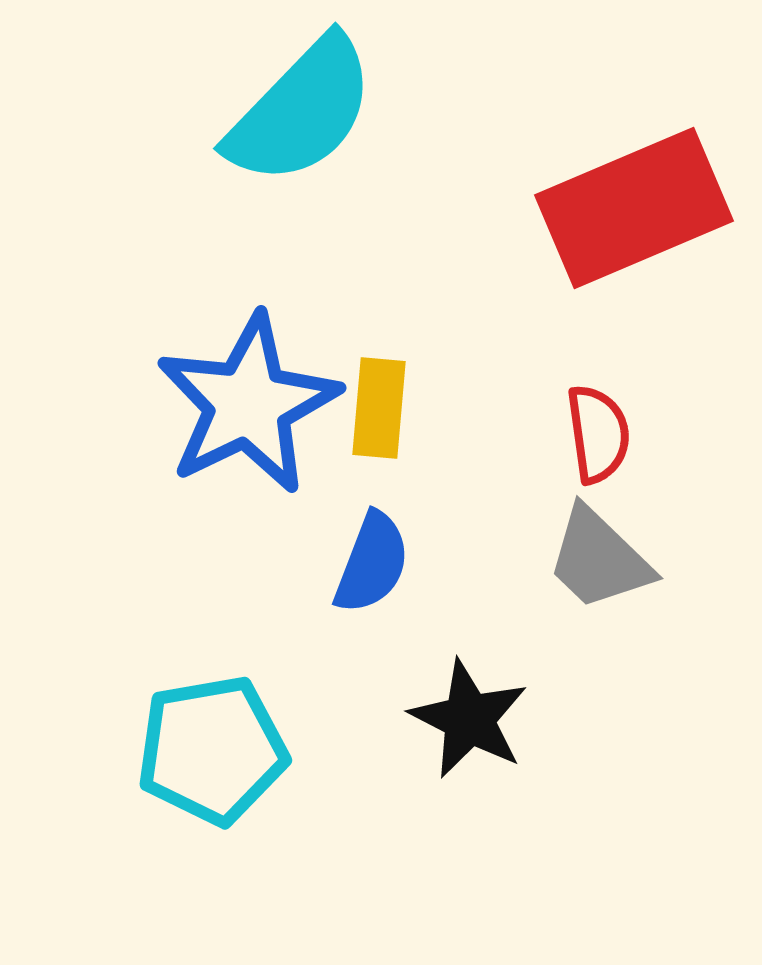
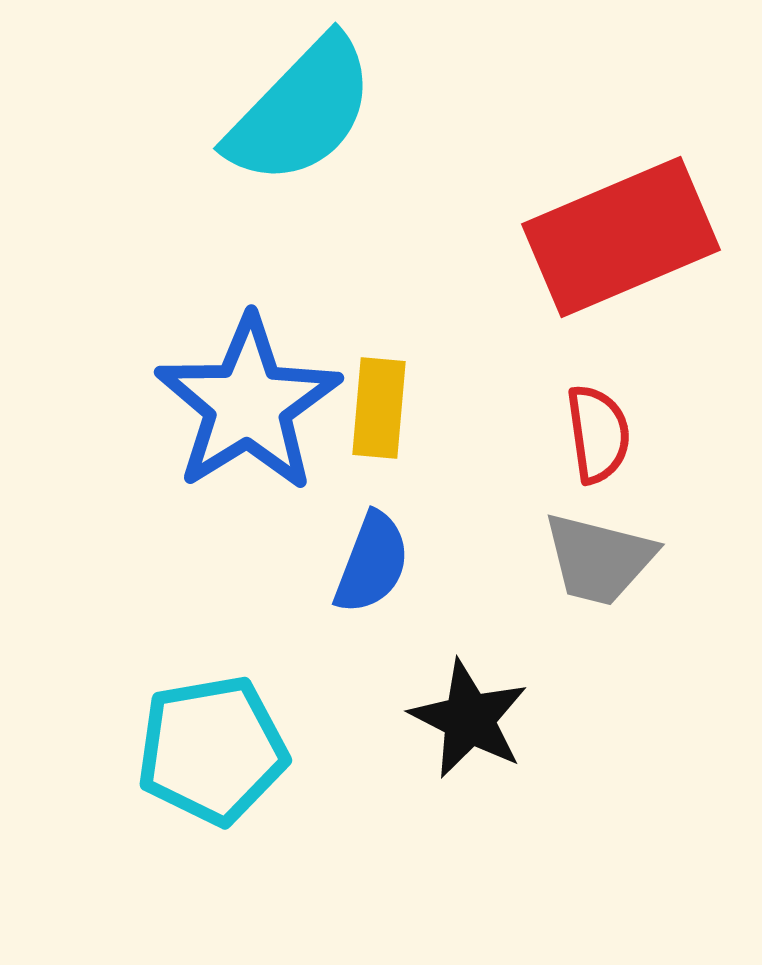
red rectangle: moved 13 px left, 29 px down
blue star: rotated 6 degrees counterclockwise
gray trapezoid: rotated 30 degrees counterclockwise
